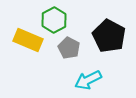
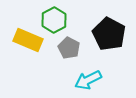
black pentagon: moved 2 px up
